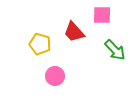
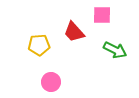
yellow pentagon: moved 1 px left, 1 px down; rotated 20 degrees counterclockwise
green arrow: rotated 20 degrees counterclockwise
pink circle: moved 4 px left, 6 px down
